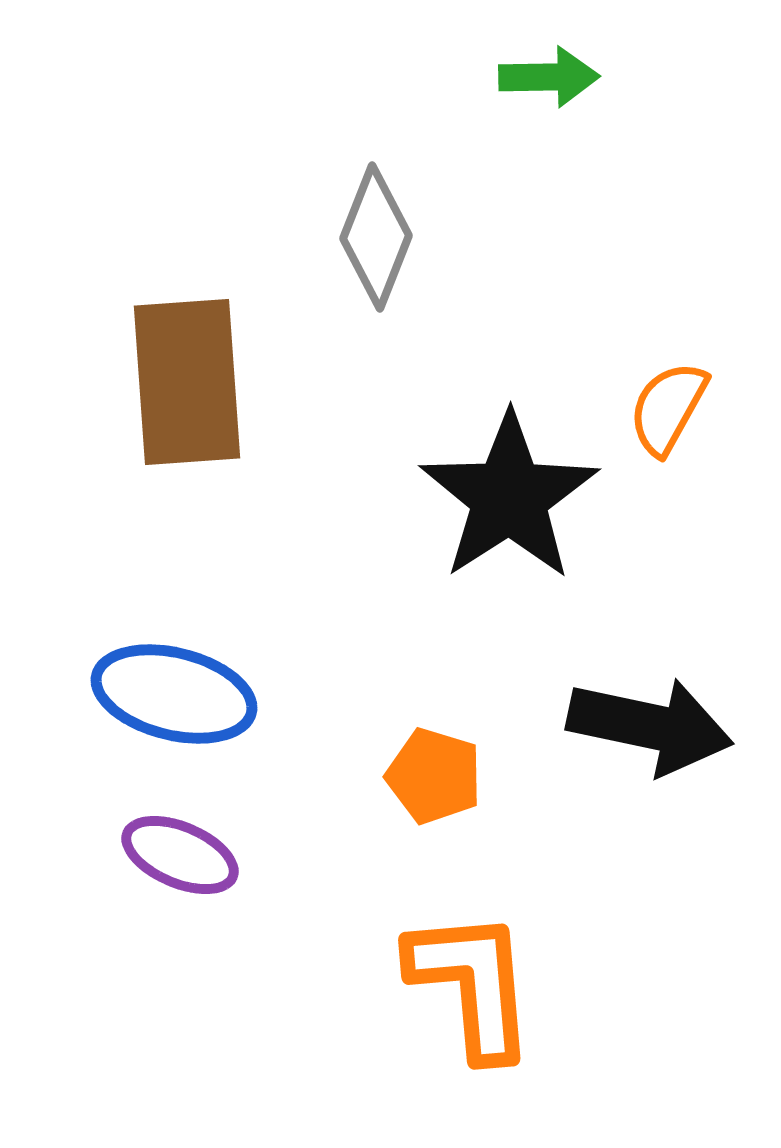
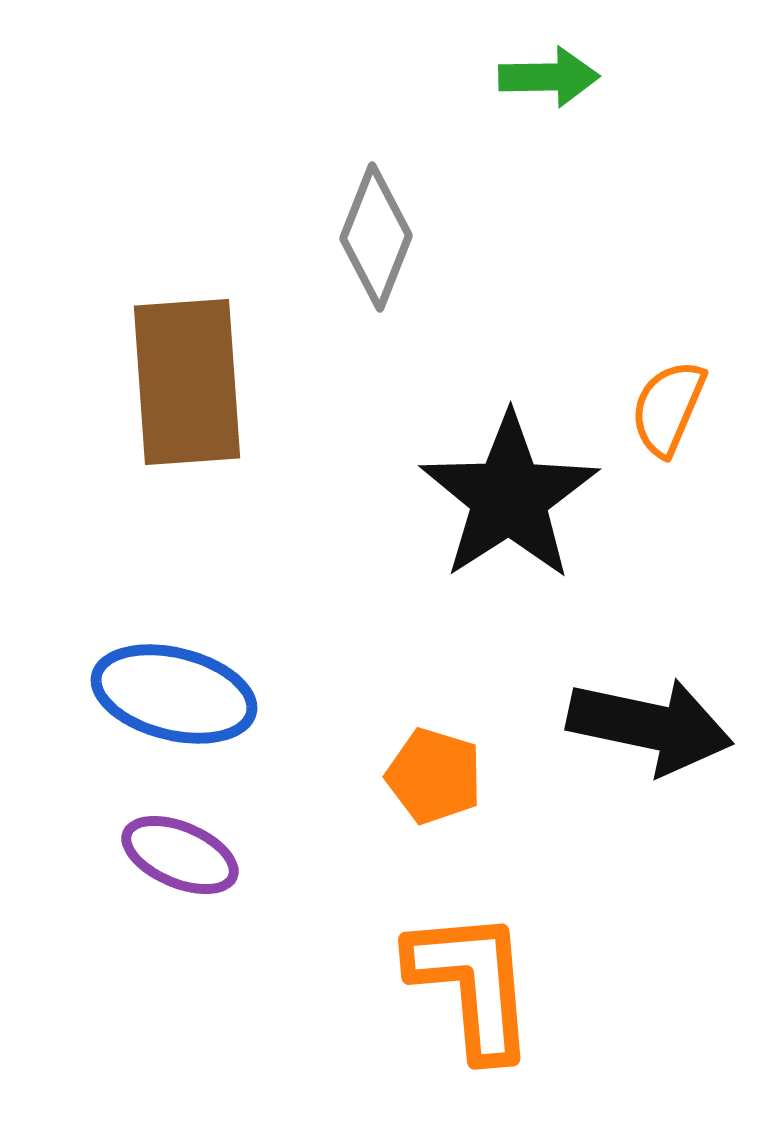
orange semicircle: rotated 6 degrees counterclockwise
